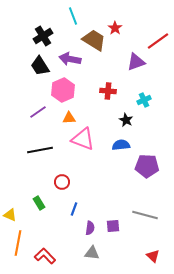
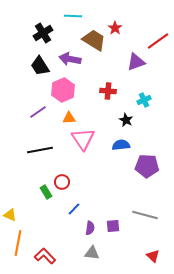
cyan line: rotated 66 degrees counterclockwise
black cross: moved 3 px up
pink triangle: rotated 35 degrees clockwise
green rectangle: moved 7 px right, 11 px up
blue line: rotated 24 degrees clockwise
